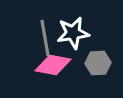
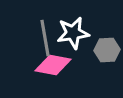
gray hexagon: moved 9 px right, 13 px up
